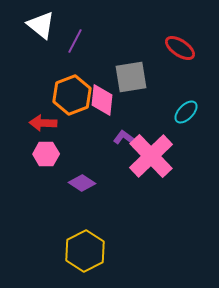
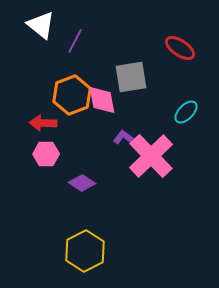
pink diamond: rotated 16 degrees counterclockwise
